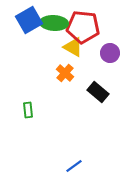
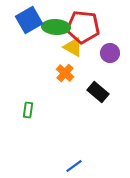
green ellipse: moved 2 px right, 4 px down
green rectangle: rotated 14 degrees clockwise
